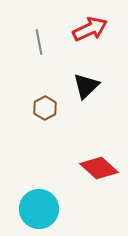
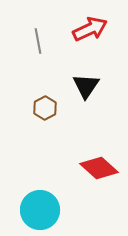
gray line: moved 1 px left, 1 px up
black triangle: rotated 12 degrees counterclockwise
cyan circle: moved 1 px right, 1 px down
